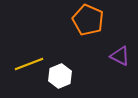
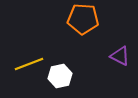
orange pentagon: moved 5 px left, 1 px up; rotated 20 degrees counterclockwise
white hexagon: rotated 10 degrees clockwise
